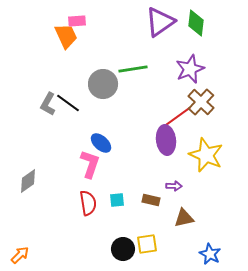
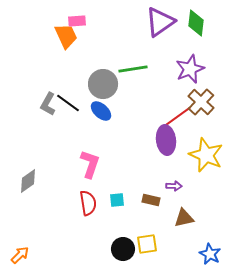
blue ellipse: moved 32 px up
